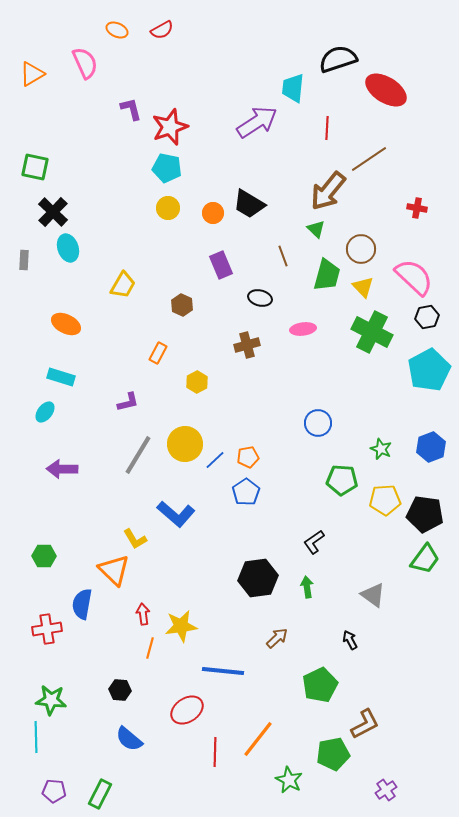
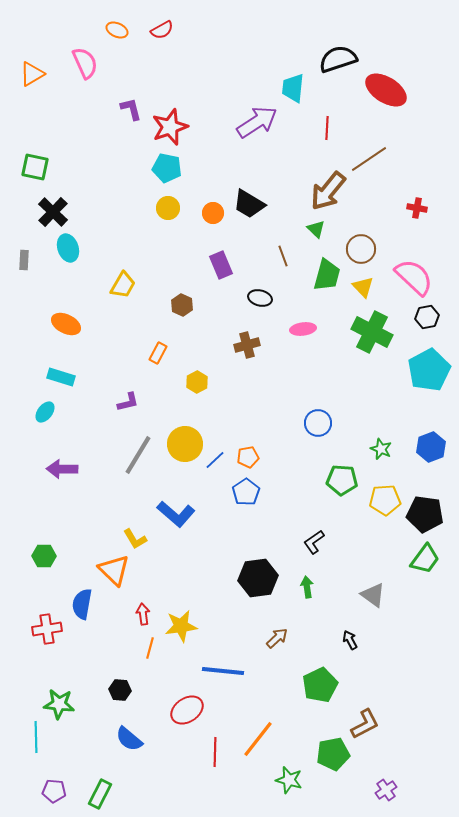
green star at (51, 700): moved 8 px right, 4 px down
green star at (289, 780): rotated 12 degrees counterclockwise
